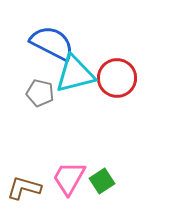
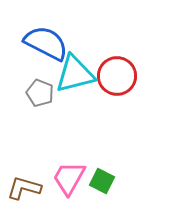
blue semicircle: moved 6 px left
red circle: moved 2 px up
gray pentagon: rotated 8 degrees clockwise
green square: rotated 30 degrees counterclockwise
